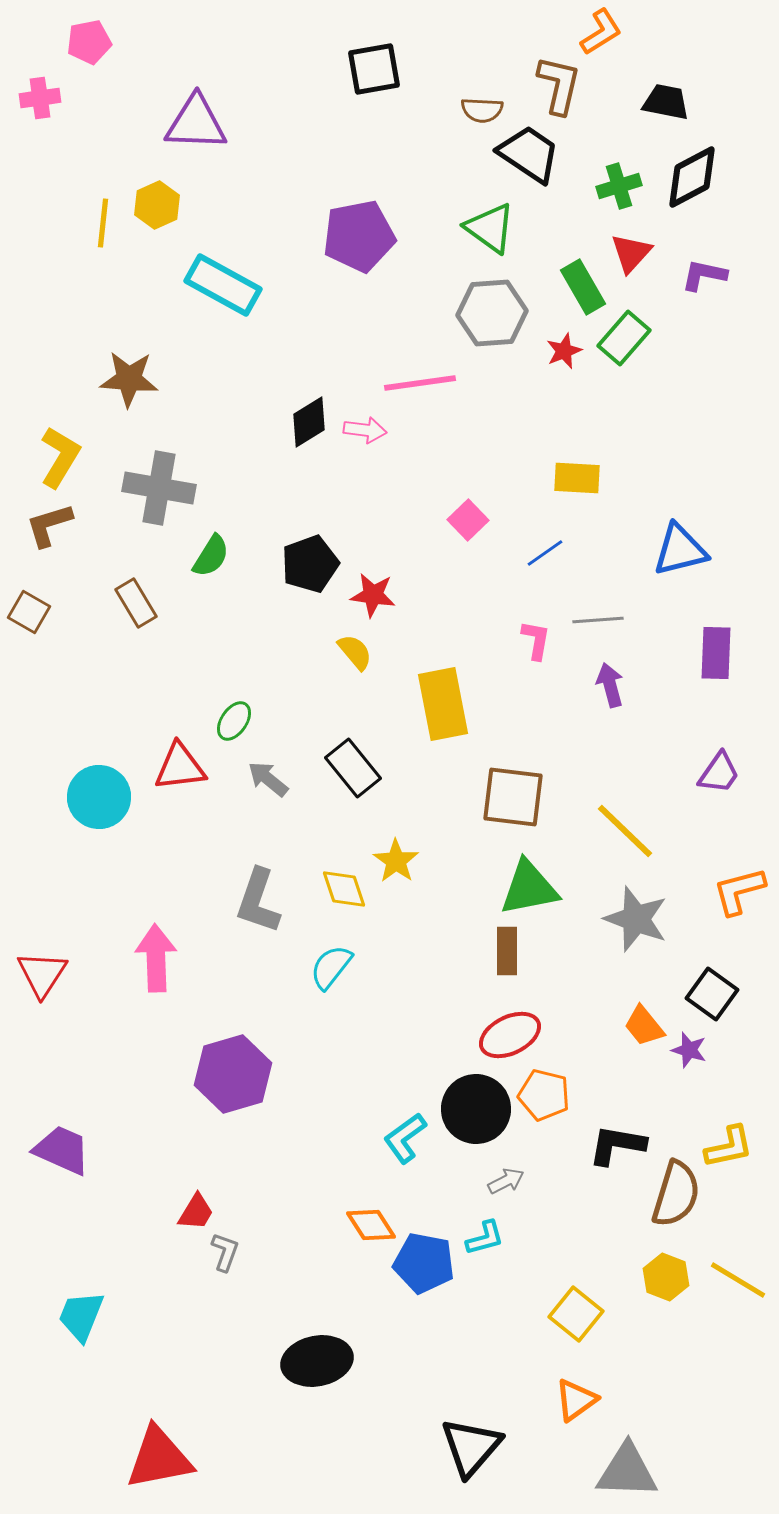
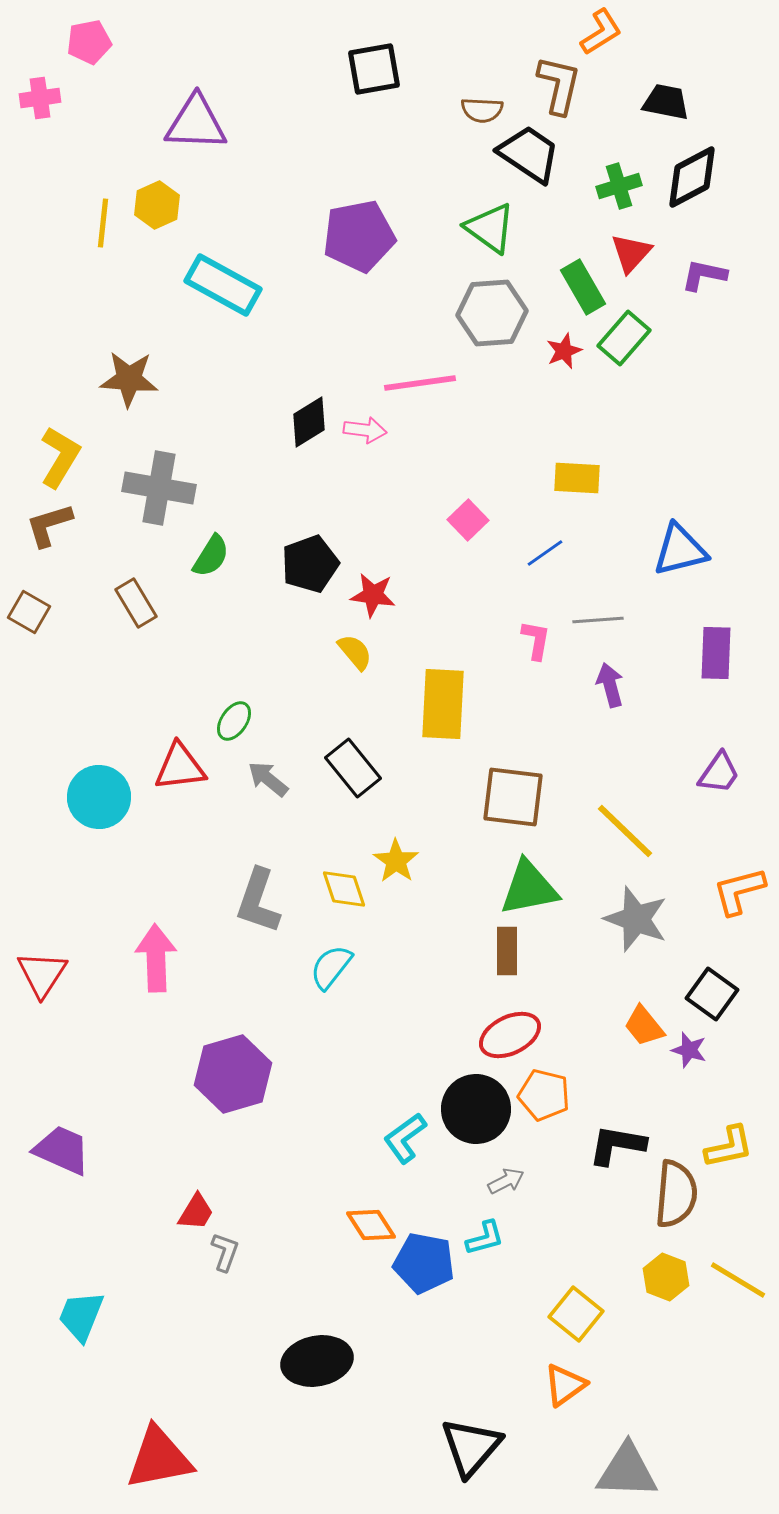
yellow rectangle at (443, 704): rotated 14 degrees clockwise
brown semicircle at (676, 1194): rotated 12 degrees counterclockwise
orange triangle at (576, 1400): moved 11 px left, 15 px up
